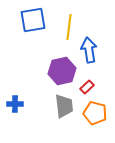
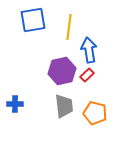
red rectangle: moved 12 px up
